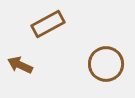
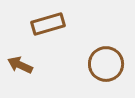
brown rectangle: rotated 12 degrees clockwise
